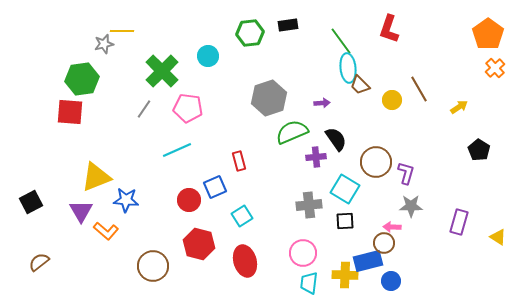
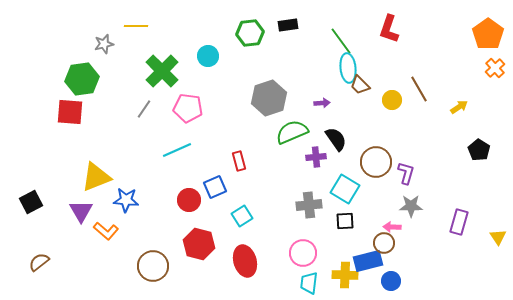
yellow line at (122, 31): moved 14 px right, 5 px up
yellow triangle at (498, 237): rotated 24 degrees clockwise
